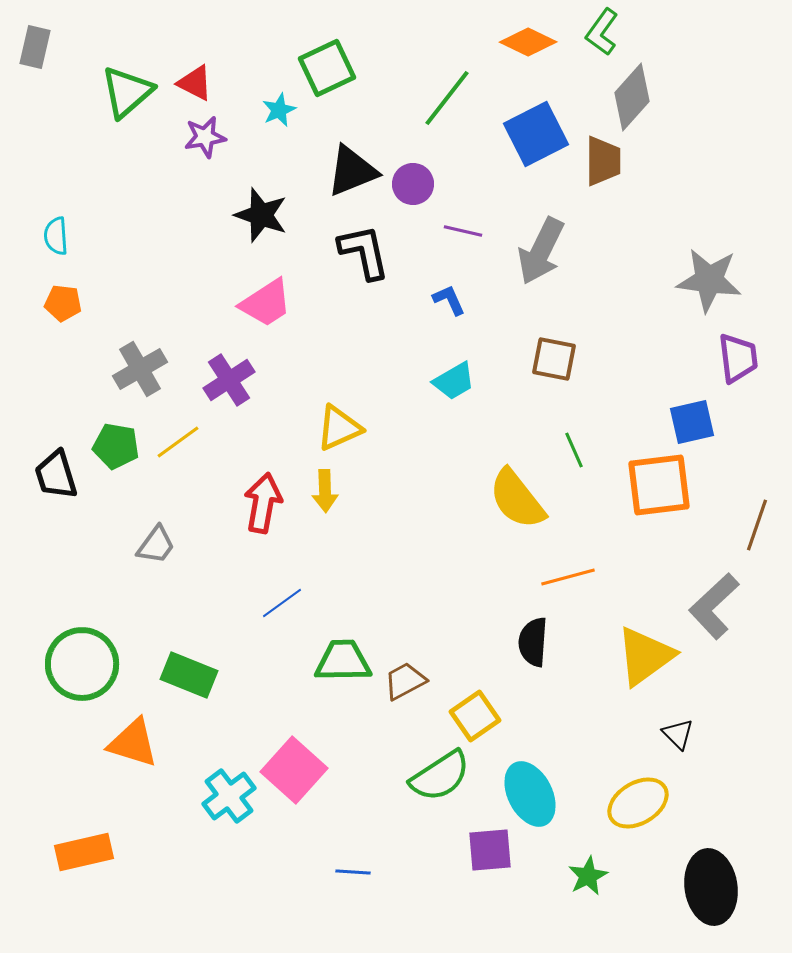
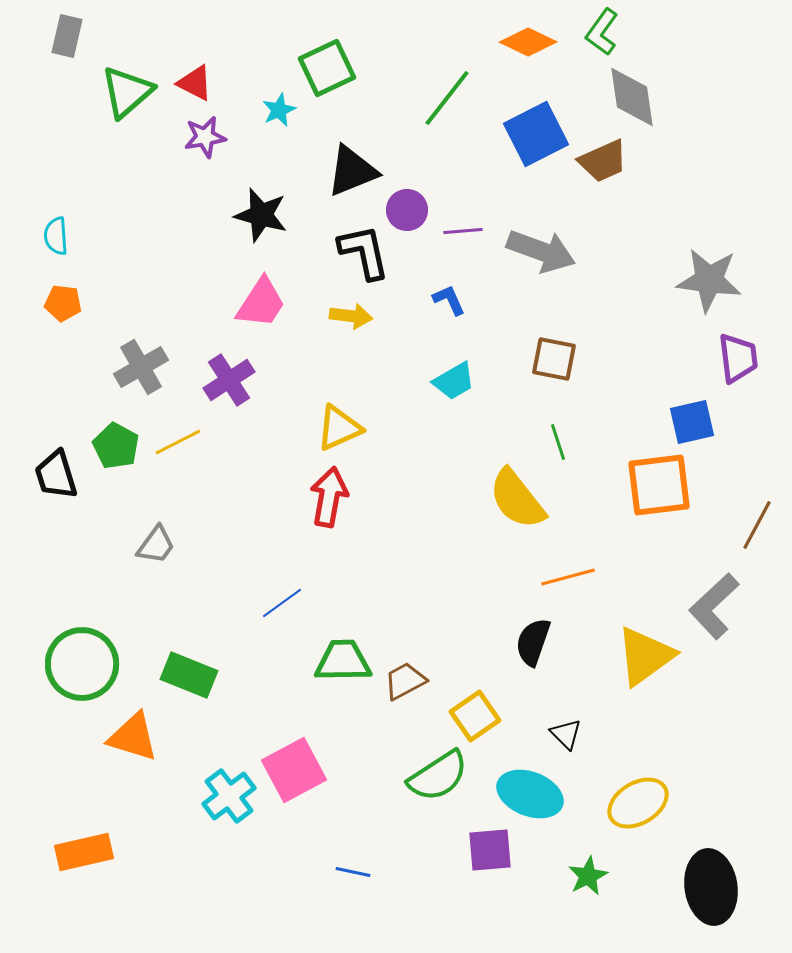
gray rectangle at (35, 47): moved 32 px right, 11 px up
gray diamond at (632, 97): rotated 50 degrees counterclockwise
brown trapezoid at (603, 161): rotated 66 degrees clockwise
purple circle at (413, 184): moved 6 px left, 26 px down
black star at (261, 215): rotated 4 degrees counterclockwise
purple line at (463, 231): rotated 18 degrees counterclockwise
gray arrow at (541, 251): rotated 96 degrees counterclockwise
pink trapezoid at (266, 303): moved 5 px left; rotated 24 degrees counterclockwise
gray cross at (140, 369): moved 1 px right, 2 px up
yellow line at (178, 442): rotated 9 degrees clockwise
green pentagon at (116, 446): rotated 18 degrees clockwise
green line at (574, 450): moved 16 px left, 8 px up; rotated 6 degrees clockwise
yellow arrow at (325, 491): moved 26 px right, 175 px up; rotated 81 degrees counterclockwise
red arrow at (263, 503): moved 66 px right, 6 px up
brown line at (757, 525): rotated 9 degrees clockwise
black semicircle at (533, 642): rotated 15 degrees clockwise
black triangle at (678, 734): moved 112 px left
orange triangle at (133, 743): moved 6 px up
pink square at (294, 770): rotated 20 degrees clockwise
green semicircle at (440, 776): moved 2 px left
cyan ellipse at (530, 794): rotated 42 degrees counterclockwise
blue line at (353, 872): rotated 8 degrees clockwise
